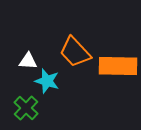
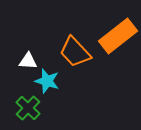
orange rectangle: moved 30 px up; rotated 39 degrees counterclockwise
green cross: moved 2 px right
